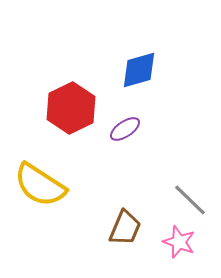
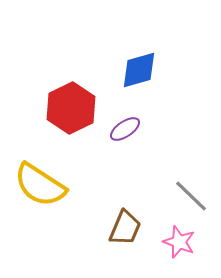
gray line: moved 1 px right, 4 px up
